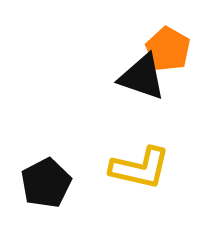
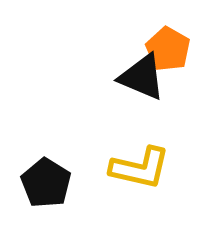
black triangle: rotated 4 degrees clockwise
black pentagon: rotated 12 degrees counterclockwise
